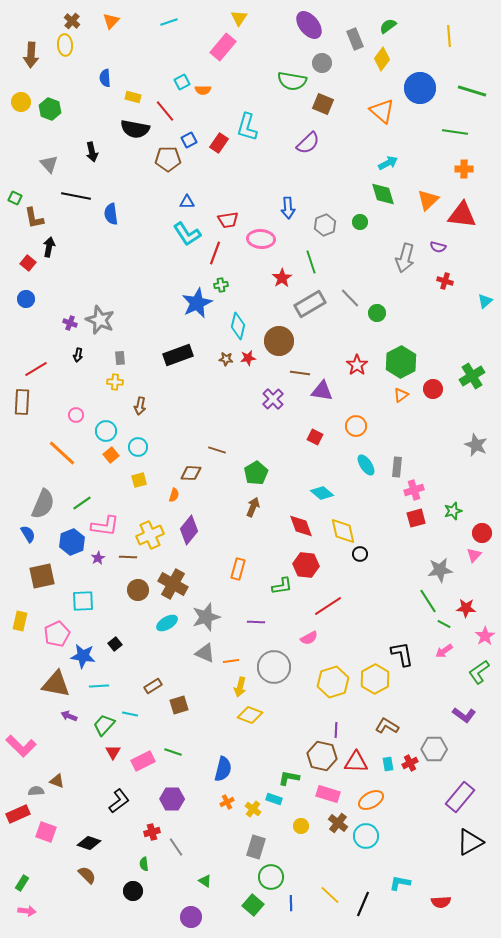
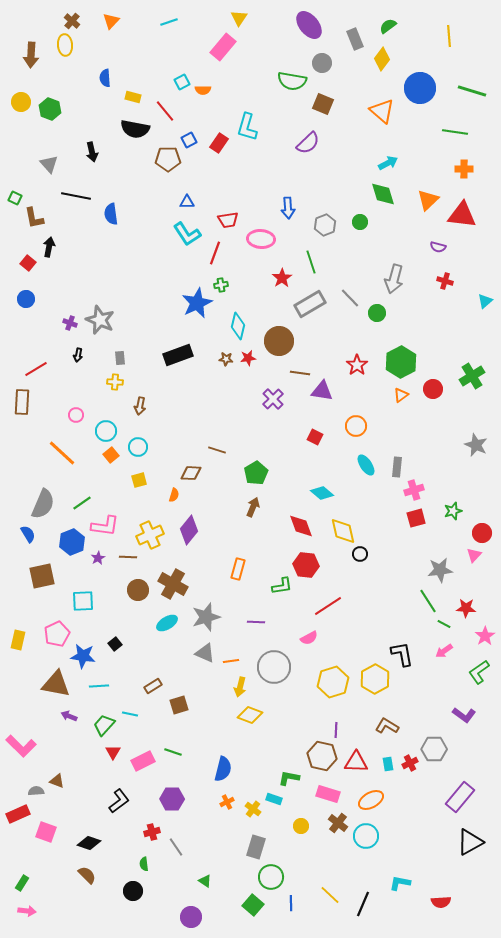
gray arrow at (405, 258): moved 11 px left, 21 px down
yellow rectangle at (20, 621): moved 2 px left, 19 px down
